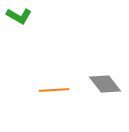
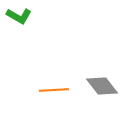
gray diamond: moved 3 px left, 2 px down
